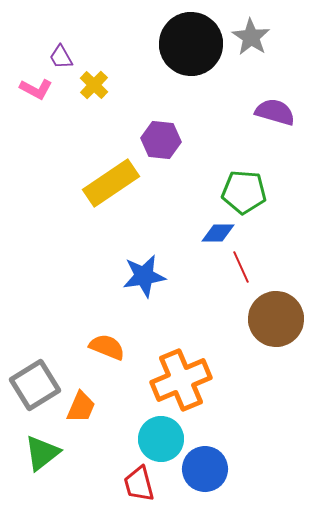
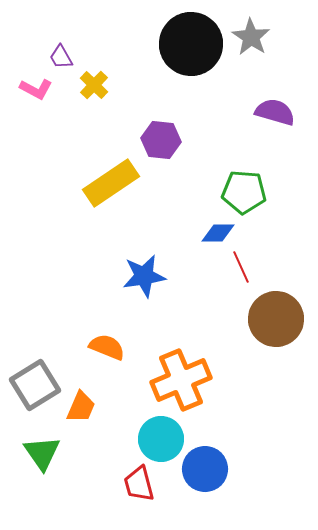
green triangle: rotated 27 degrees counterclockwise
